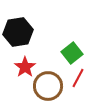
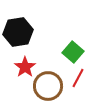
green square: moved 1 px right, 1 px up; rotated 10 degrees counterclockwise
